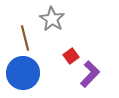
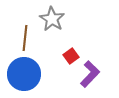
brown line: rotated 20 degrees clockwise
blue circle: moved 1 px right, 1 px down
